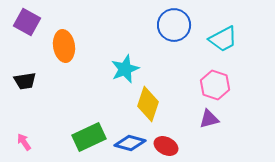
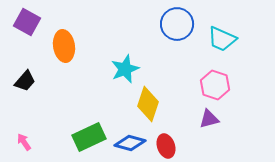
blue circle: moved 3 px right, 1 px up
cyan trapezoid: moved 1 px left; rotated 52 degrees clockwise
black trapezoid: rotated 40 degrees counterclockwise
red ellipse: rotated 45 degrees clockwise
